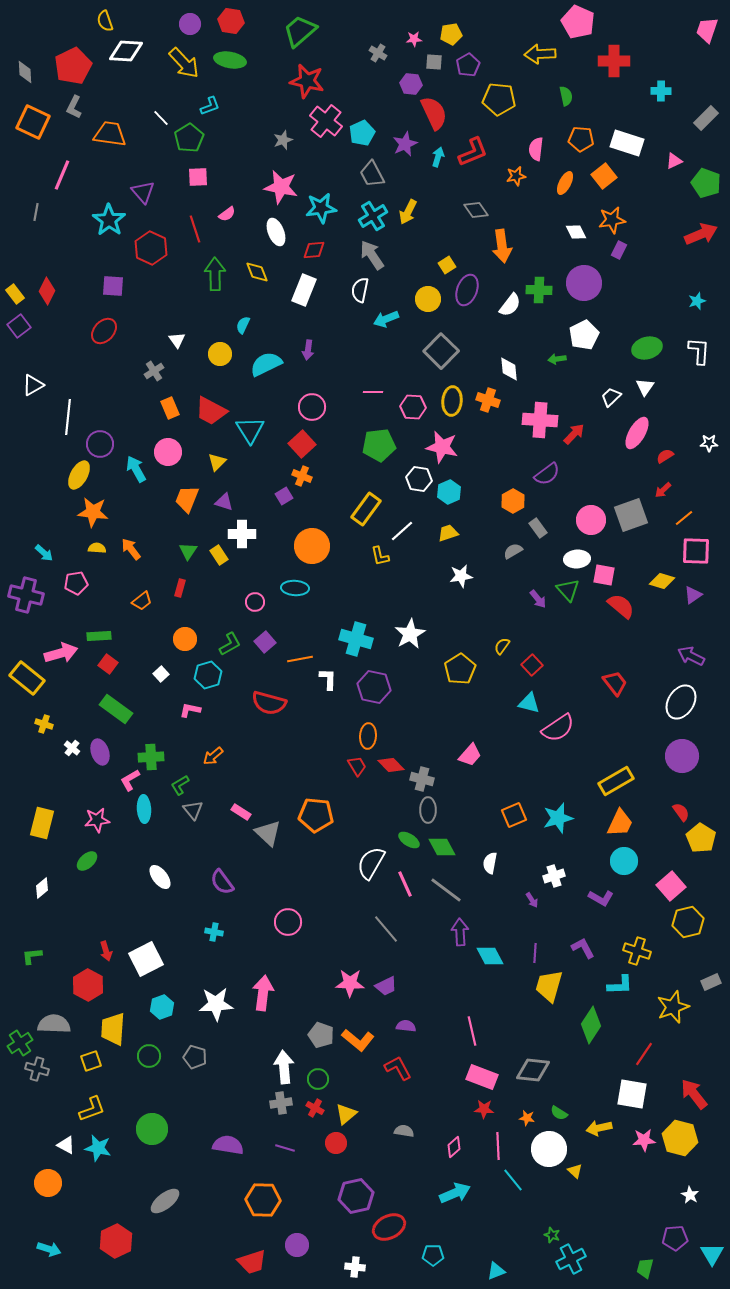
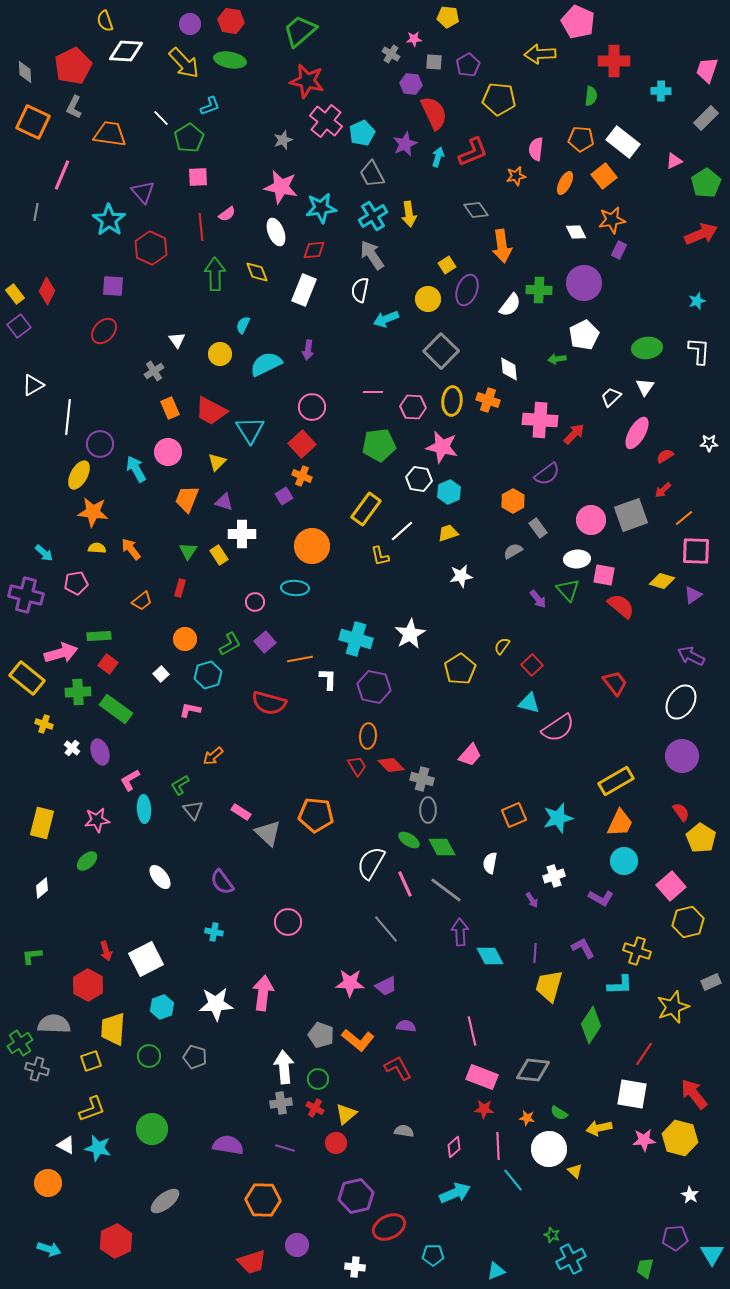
pink trapezoid at (707, 30): moved 40 px down
yellow pentagon at (451, 34): moved 3 px left, 17 px up; rotated 15 degrees clockwise
gray cross at (378, 53): moved 13 px right, 1 px down
green semicircle at (566, 96): moved 25 px right; rotated 18 degrees clockwise
white rectangle at (627, 143): moved 4 px left, 1 px up; rotated 20 degrees clockwise
green pentagon at (706, 183): rotated 20 degrees clockwise
yellow arrow at (408, 212): moved 1 px right, 2 px down; rotated 35 degrees counterclockwise
red line at (195, 229): moved 6 px right, 2 px up; rotated 12 degrees clockwise
green ellipse at (647, 348): rotated 8 degrees clockwise
green cross at (151, 757): moved 73 px left, 65 px up
